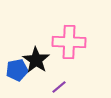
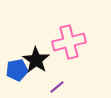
pink cross: rotated 16 degrees counterclockwise
purple line: moved 2 px left
